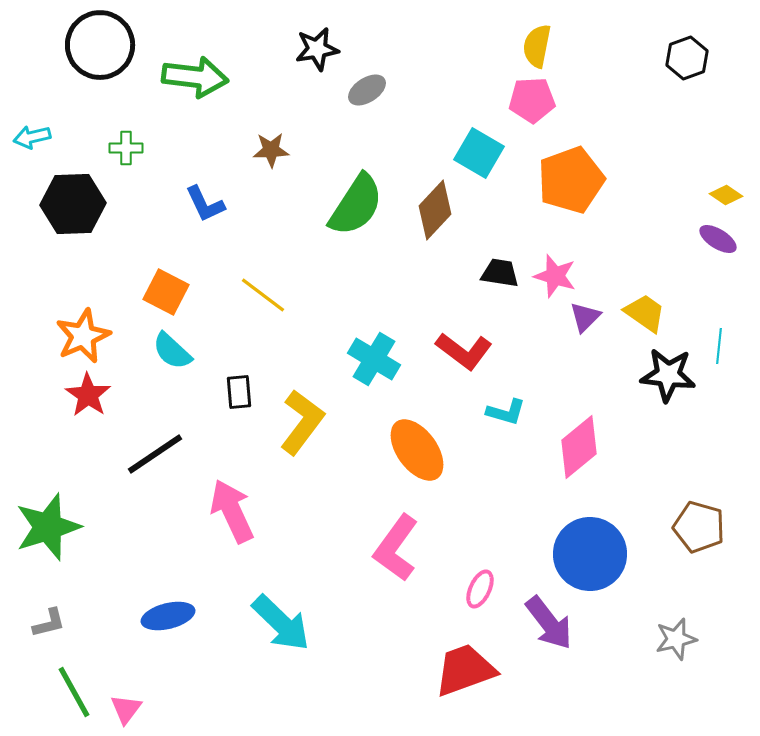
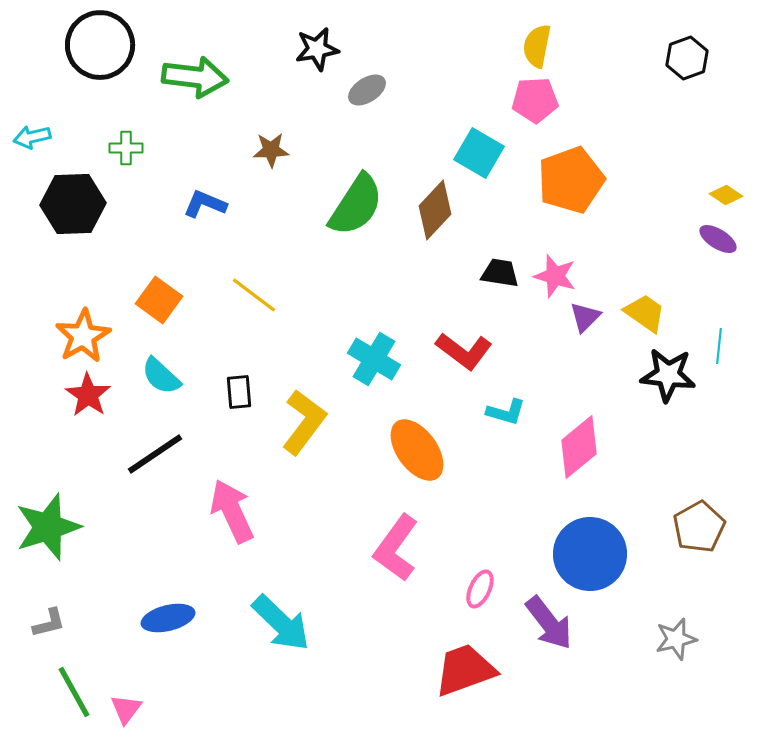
pink pentagon at (532, 100): moved 3 px right
blue L-shape at (205, 204): rotated 138 degrees clockwise
orange square at (166, 292): moved 7 px left, 8 px down; rotated 9 degrees clockwise
yellow line at (263, 295): moved 9 px left
orange star at (83, 336): rotated 6 degrees counterclockwise
cyan semicircle at (172, 351): moved 11 px left, 25 px down
yellow L-shape at (302, 422): moved 2 px right
brown pentagon at (699, 527): rotated 27 degrees clockwise
blue ellipse at (168, 616): moved 2 px down
